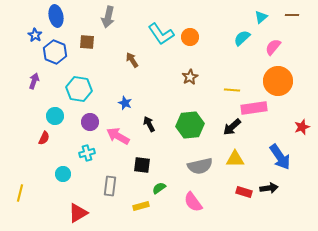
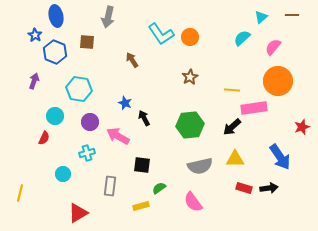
black arrow at (149, 124): moved 5 px left, 6 px up
red rectangle at (244, 192): moved 4 px up
